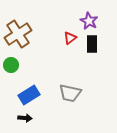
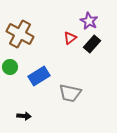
brown cross: moved 2 px right; rotated 28 degrees counterclockwise
black rectangle: rotated 42 degrees clockwise
green circle: moved 1 px left, 2 px down
blue rectangle: moved 10 px right, 19 px up
black arrow: moved 1 px left, 2 px up
